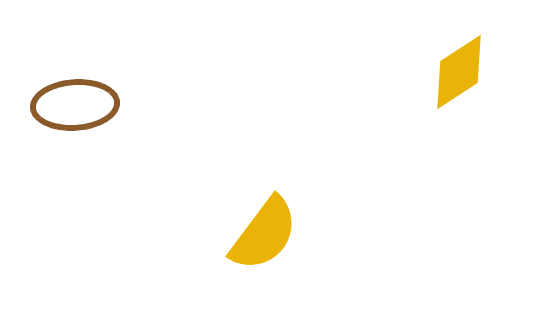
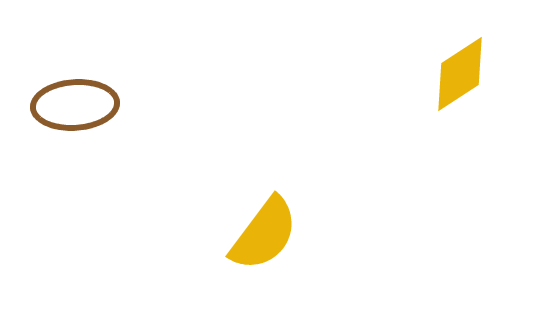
yellow diamond: moved 1 px right, 2 px down
